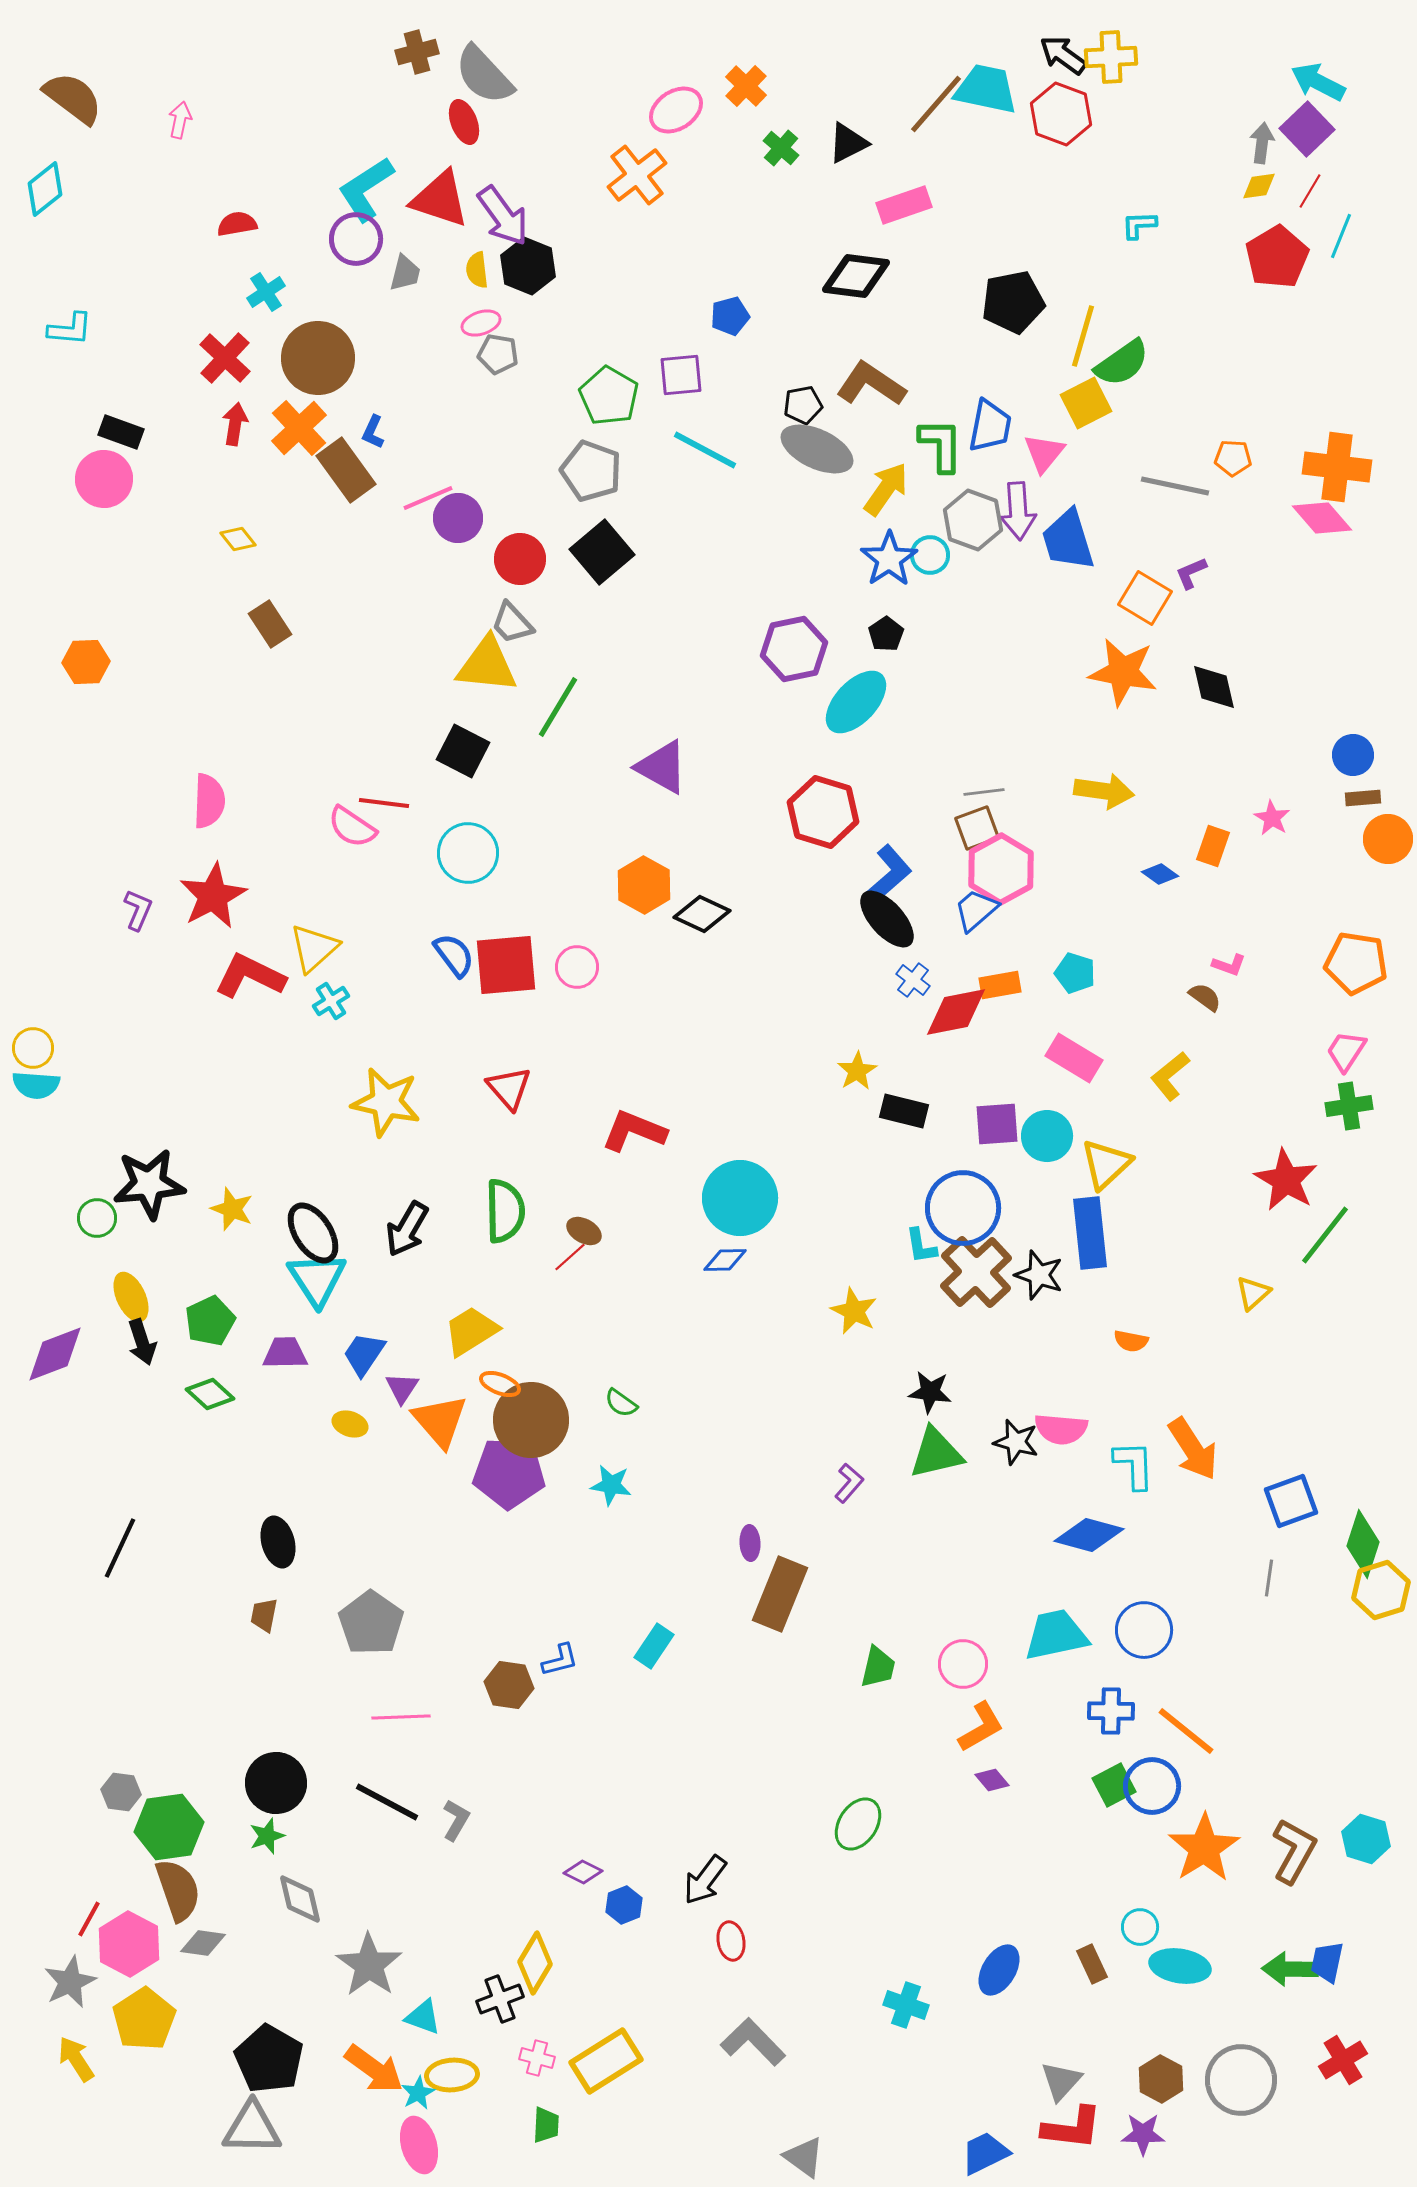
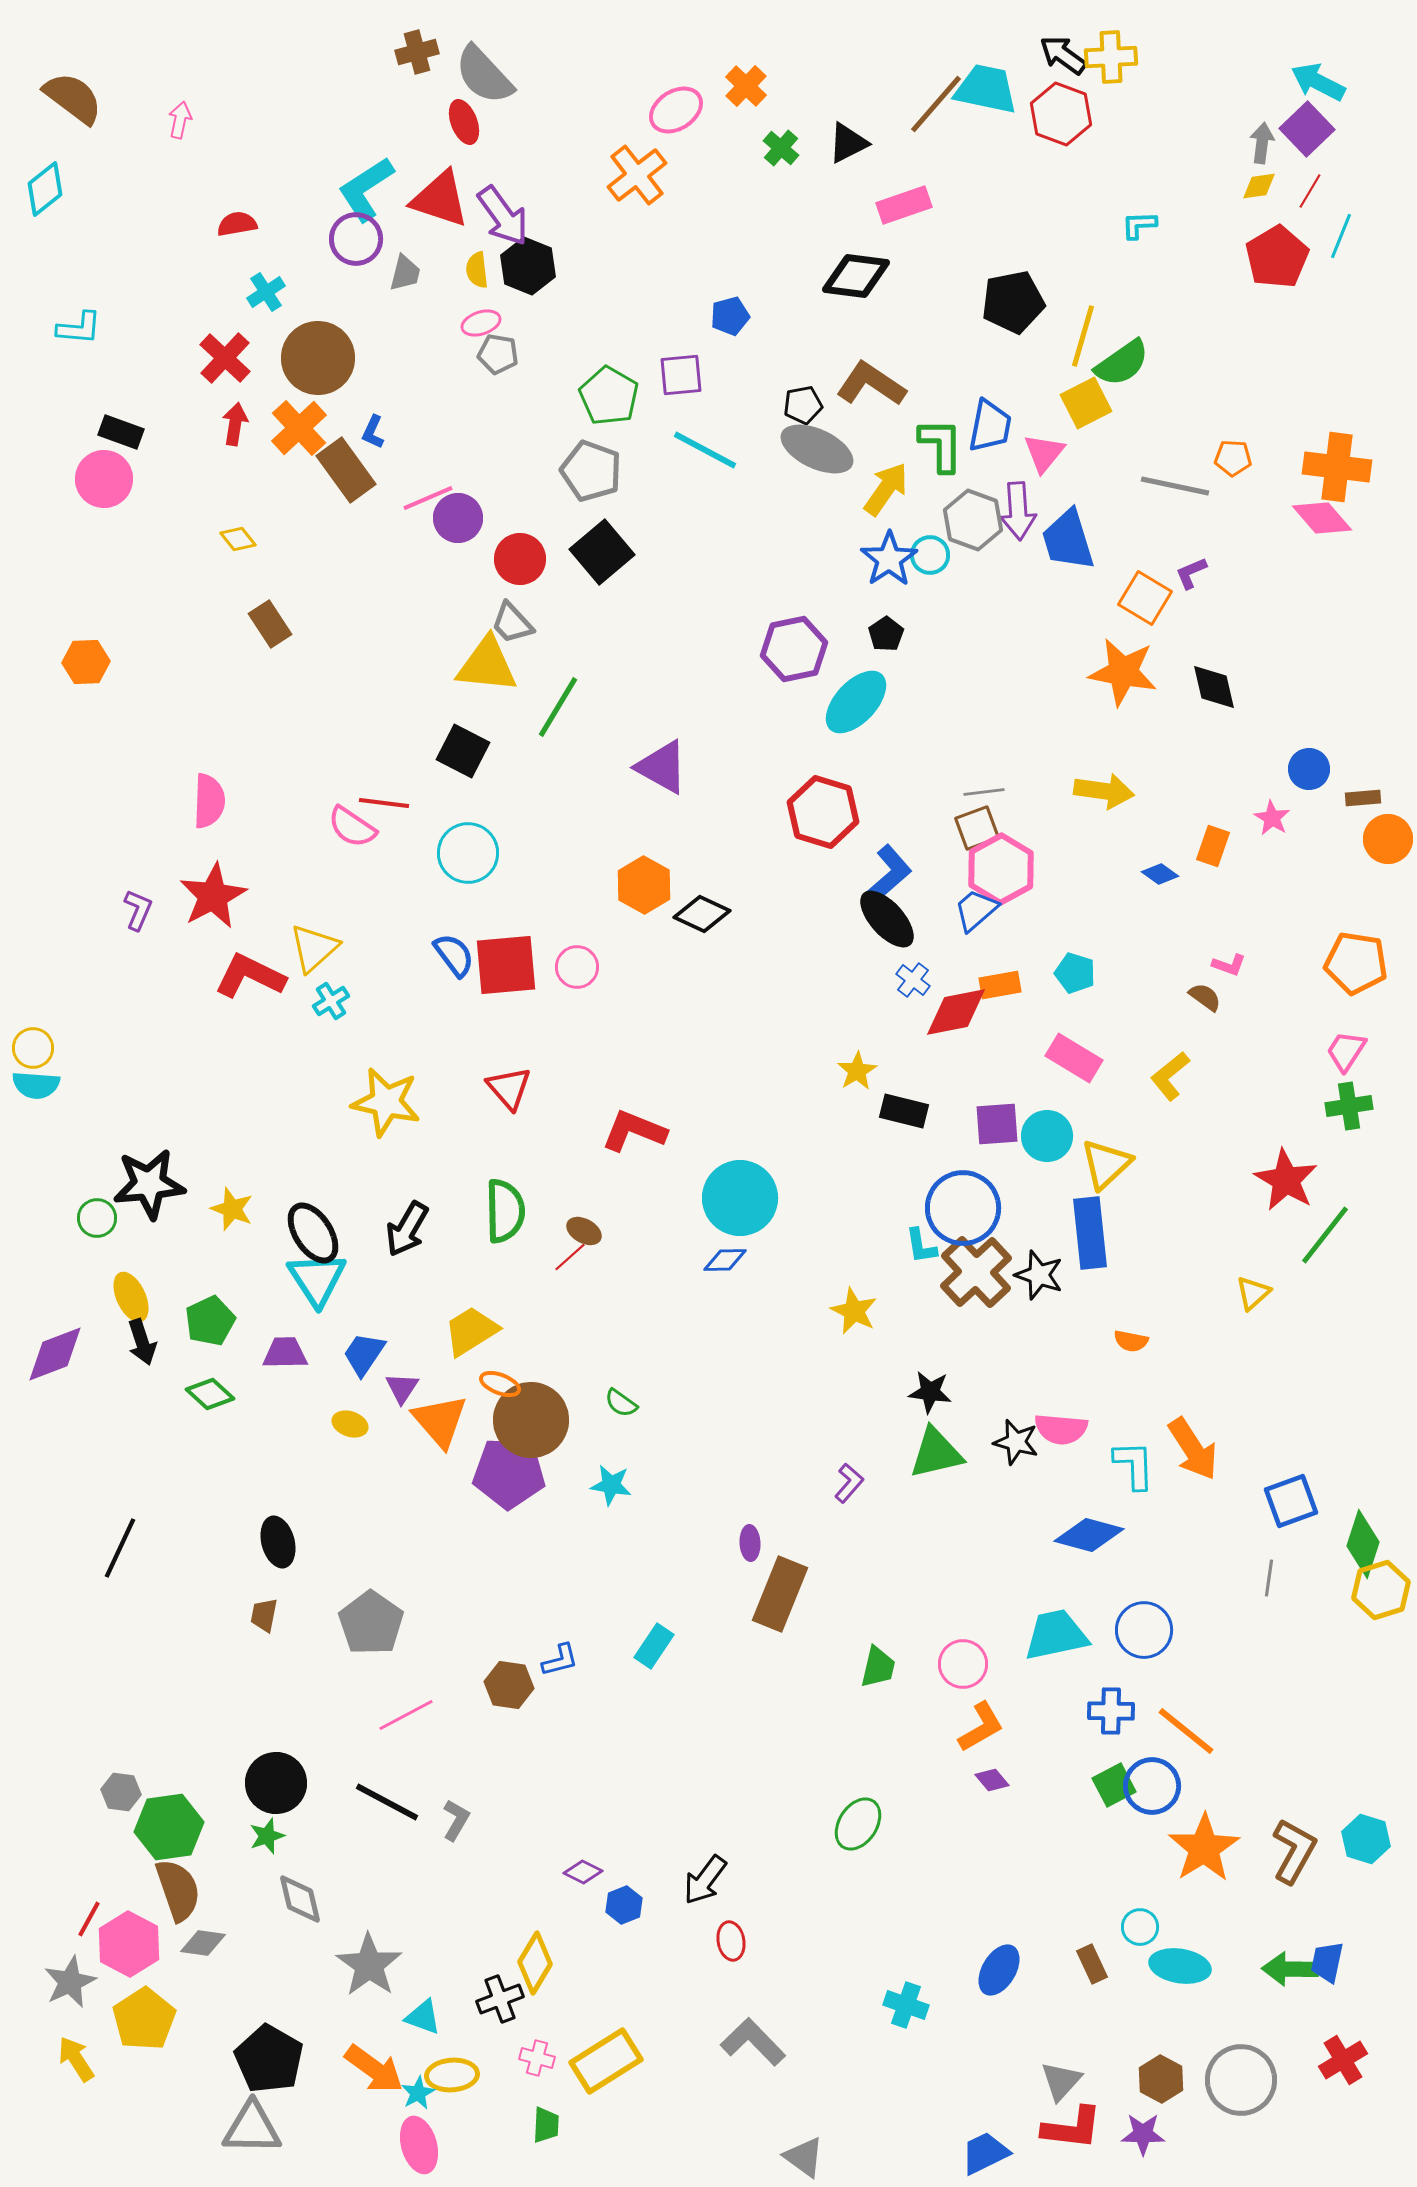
cyan L-shape at (70, 329): moved 9 px right, 1 px up
blue circle at (1353, 755): moved 44 px left, 14 px down
pink line at (401, 1717): moved 5 px right, 2 px up; rotated 26 degrees counterclockwise
